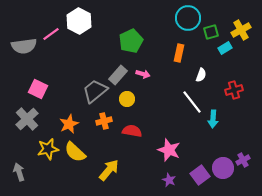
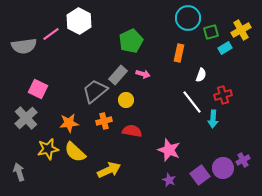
red cross: moved 11 px left, 5 px down
yellow circle: moved 1 px left, 1 px down
gray cross: moved 1 px left, 1 px up
orange star: moved 1 px up; rotated 18 degrees clockwise
yellow arrow: rotated 25 degrees clockwise
